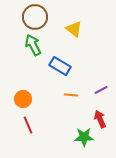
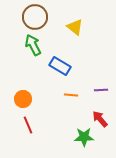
yellow triangle: moved 1 px right, 2 px up
purple line: rotated 24 degrees clockwise
red arrow: rotated 18 degrees counterclockwise
